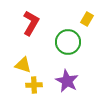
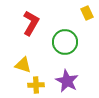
yellow rectangle: moved 6 px up; rotated 56 degrees counterclockwise
green circle: moved 3 px left
yellow cross: moved 2 px right
